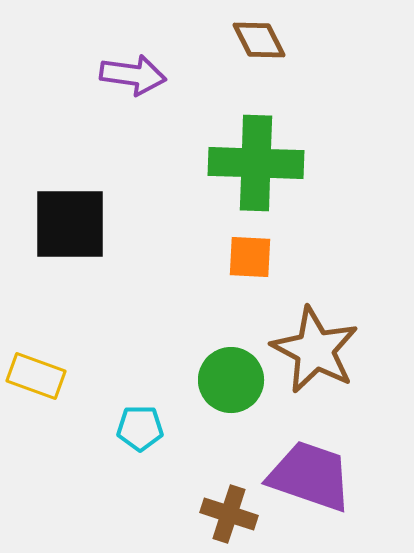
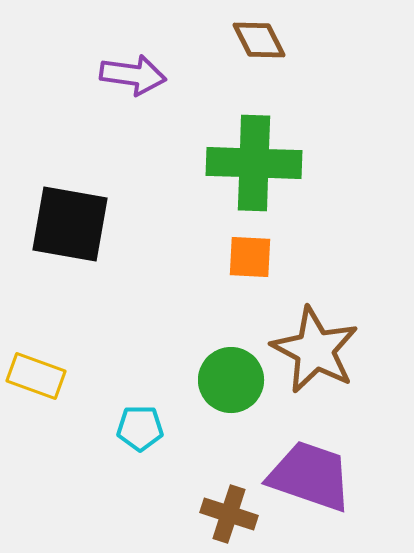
green cross: moved 2 px left
black square: rotated 10 degrees clockwise
